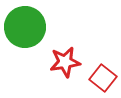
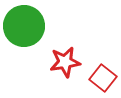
green circle: moved 1 px left, 1 px up
